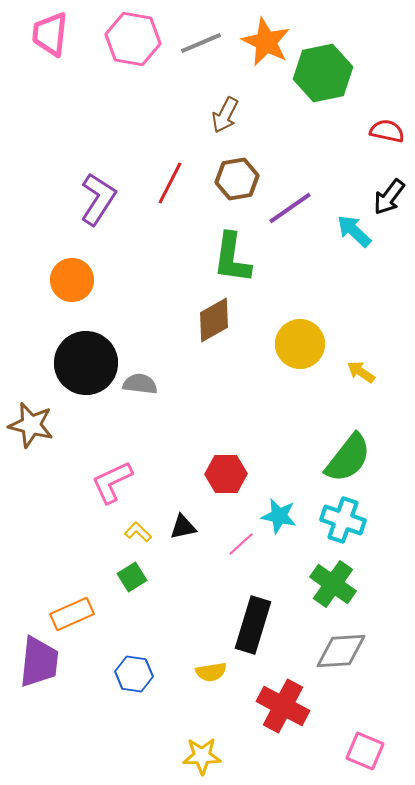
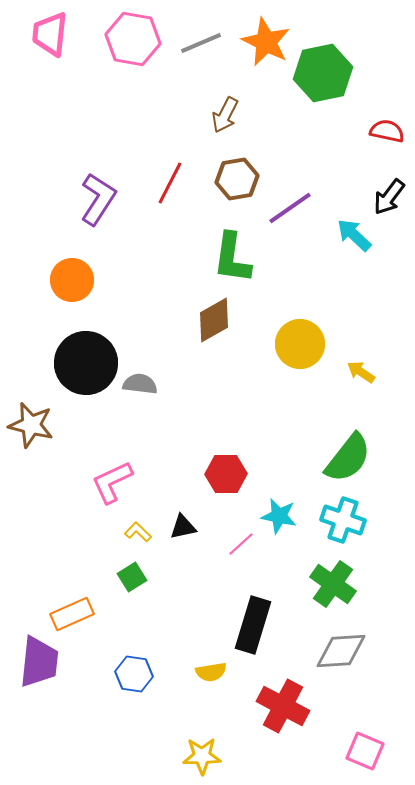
cyan arrow: moved 4 px down
